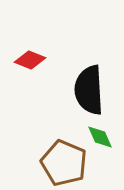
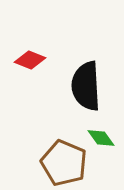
black semicircle: moved 3 px left, 4 px up
green diamond: moved 1 px right, 1 px down; rotated 12 degrees counterclockwise
